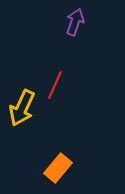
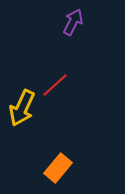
purple arrow: moved 2 px left; rotated 8 degrees clockwise
red line: rotated 24 degrees clockwise
